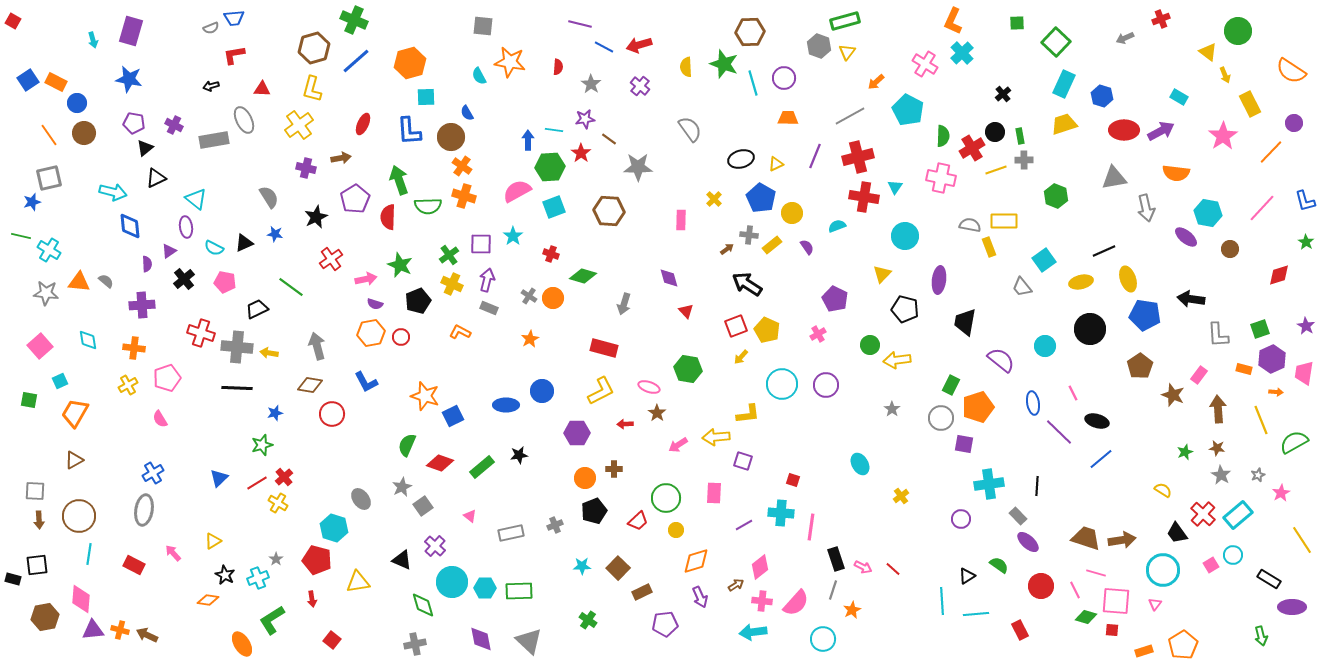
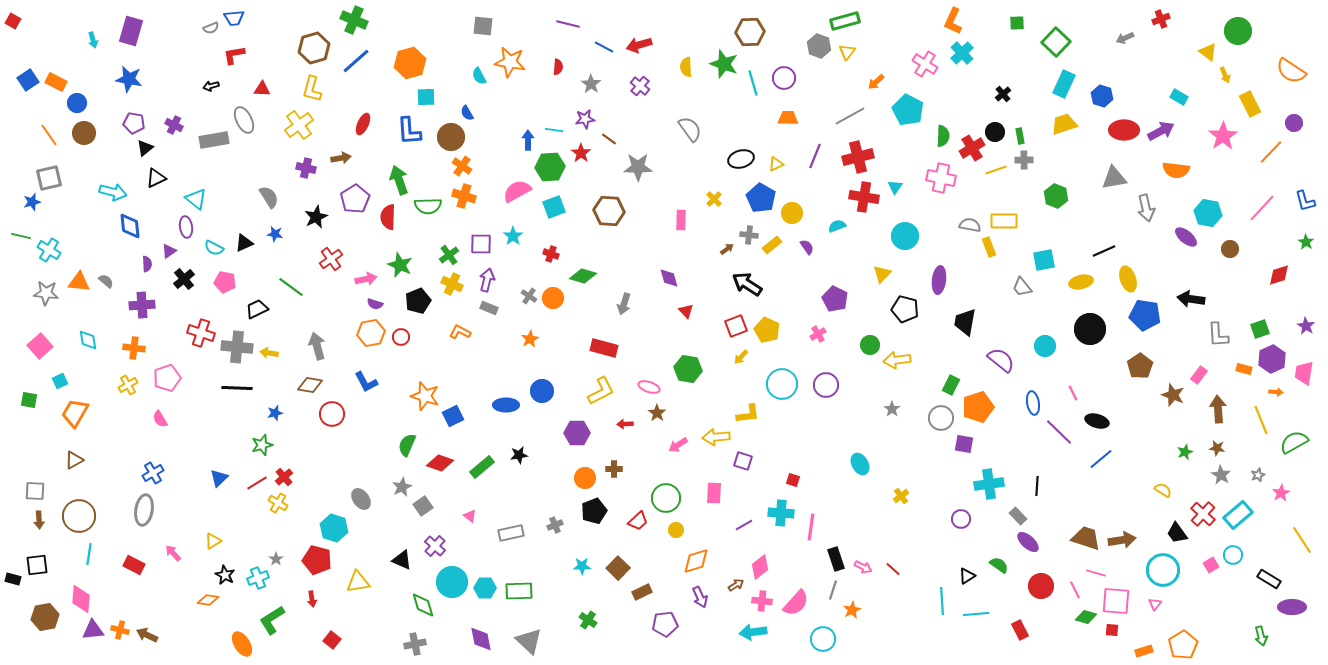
purple line at (580, 24): moved 12 px left
orange semicircle at (1176, 173): moved 3 px up
cyan square at (1044, 260): rotated 25 degrees clockwise
